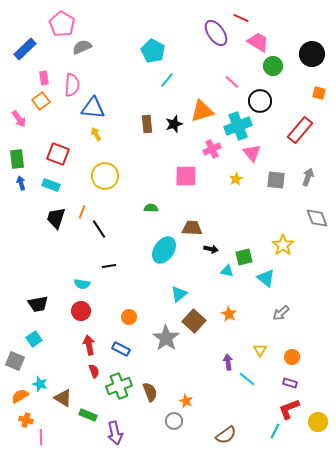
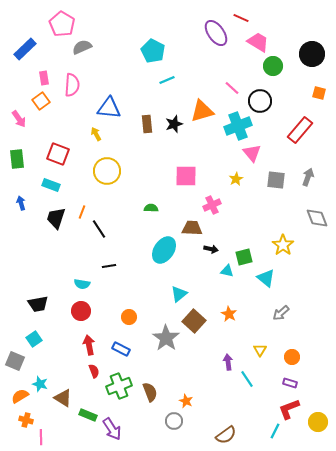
cyan line at (167, 80): rotated 28 degrees clockwise
pink line at (232, 82): moved 6 px down
blue triangle at (93, 108): moved 16 px right
pink cross at (212, 149): moved 56 px down
yellow circle at (105, 176): moved 2 px right, 5 px up
blue arrow at (21, 183): moved 20 px down
cyan line at (247, 379): rotated 18 degrees clockwise
purple arrow at (115, 433): moved 3 px left, 4 px up; rotated 20 degrees counterclockwise
